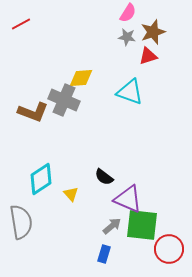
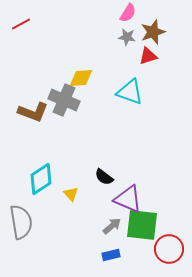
blue rectangle: moved 7 px right, 1 px down; rotated 60 degrees clockwise
